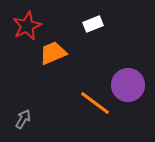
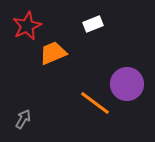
purple circle: moved 1 px left, 1 px up
